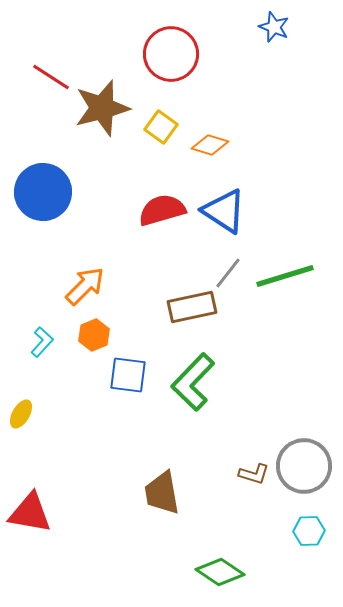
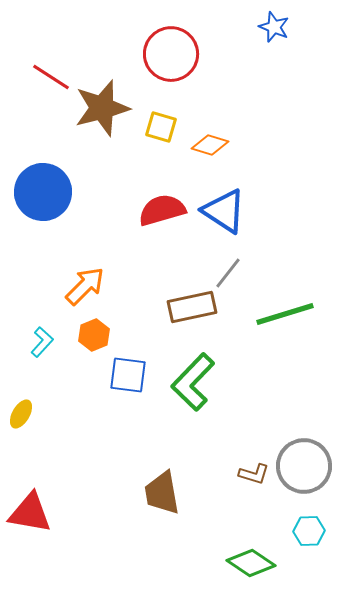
yellow square: rotated 20 degrees counterclockwise
green line: moved 38 px down
green diamond: moved 31 px right, 9 px up
